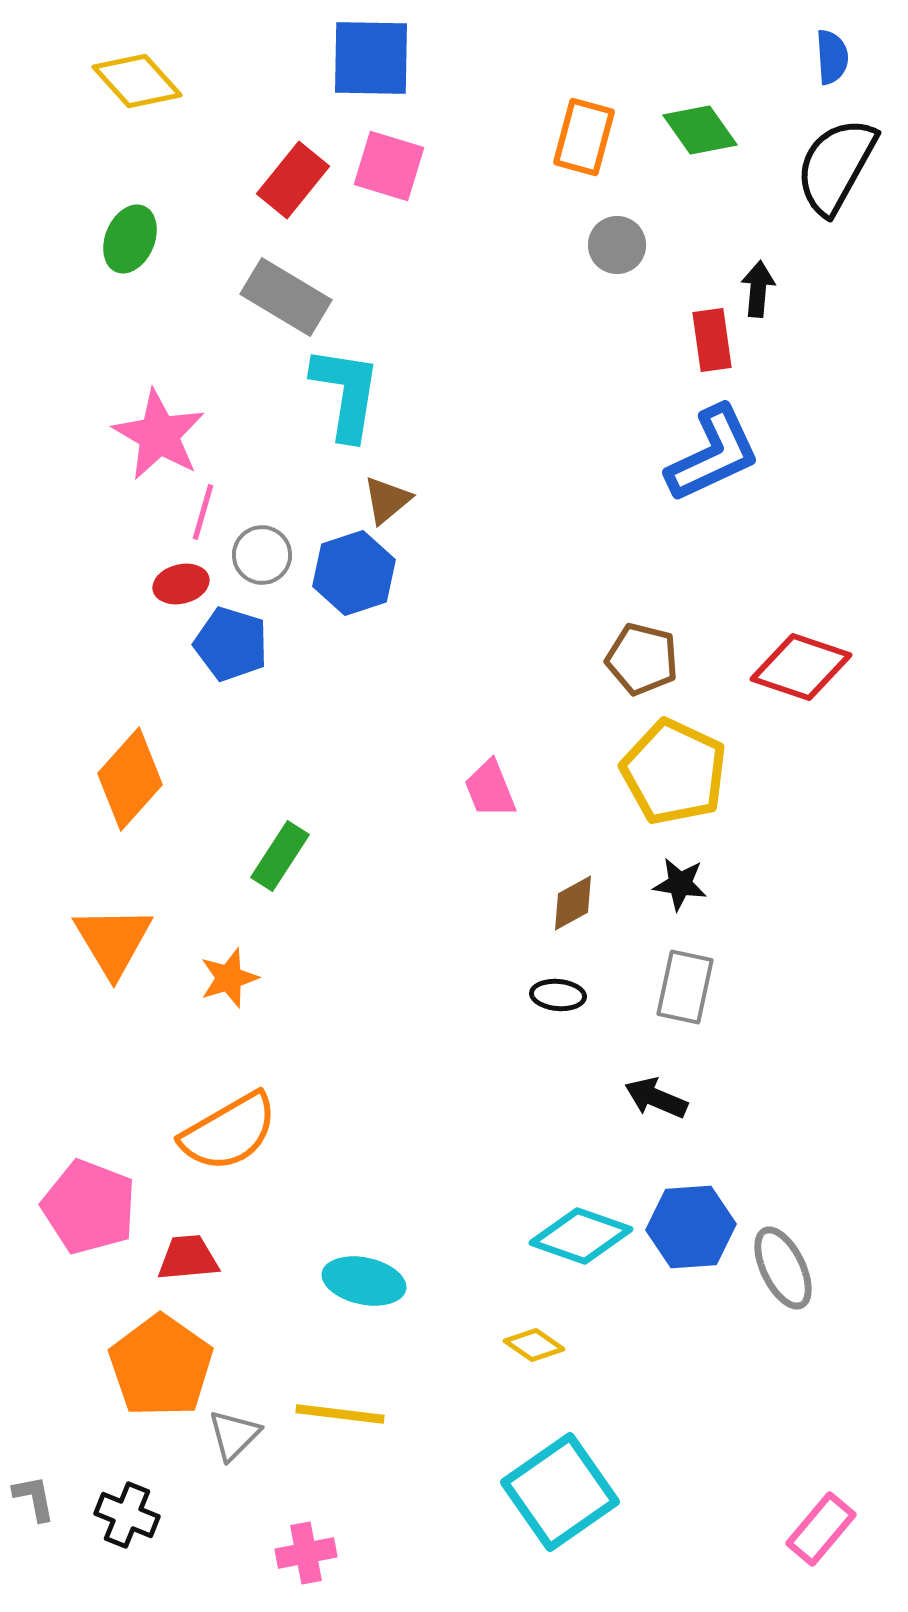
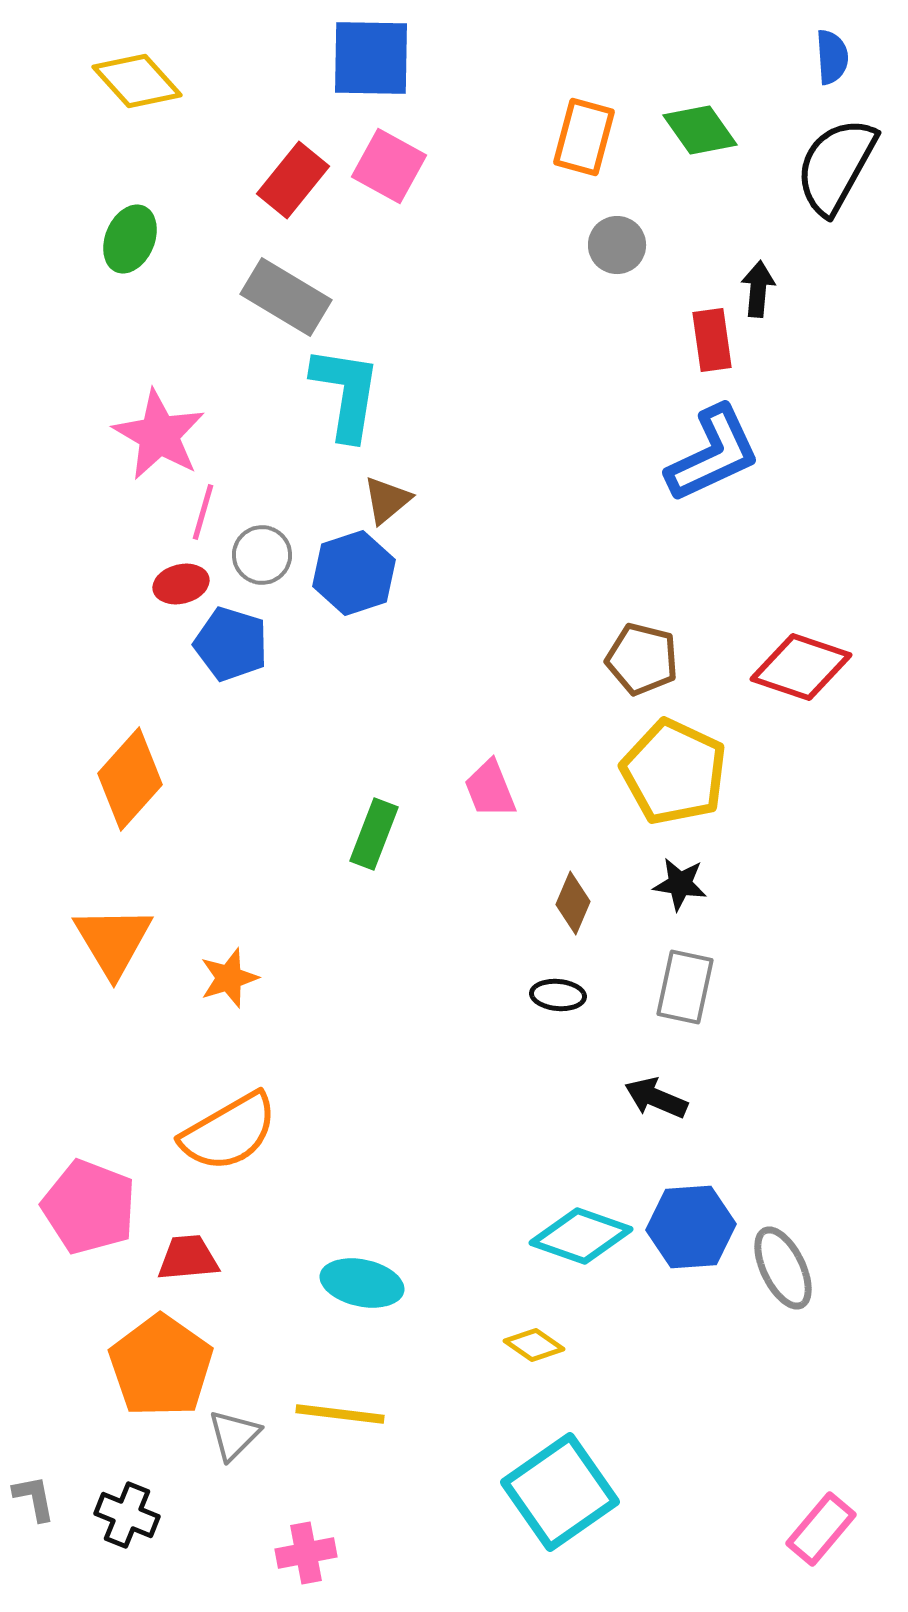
pink square at (389, 166): rotated 12 degrees clockwise
green rectangle at (280, 856): moved 94 px right, 22 px up; rotated 12 degrees counterclockwise
brown diamond at (573, 903): rotated 38 degrees counterclockwise
cyan ellipse at (364, 1281): moved 2 px left, 2 px down
